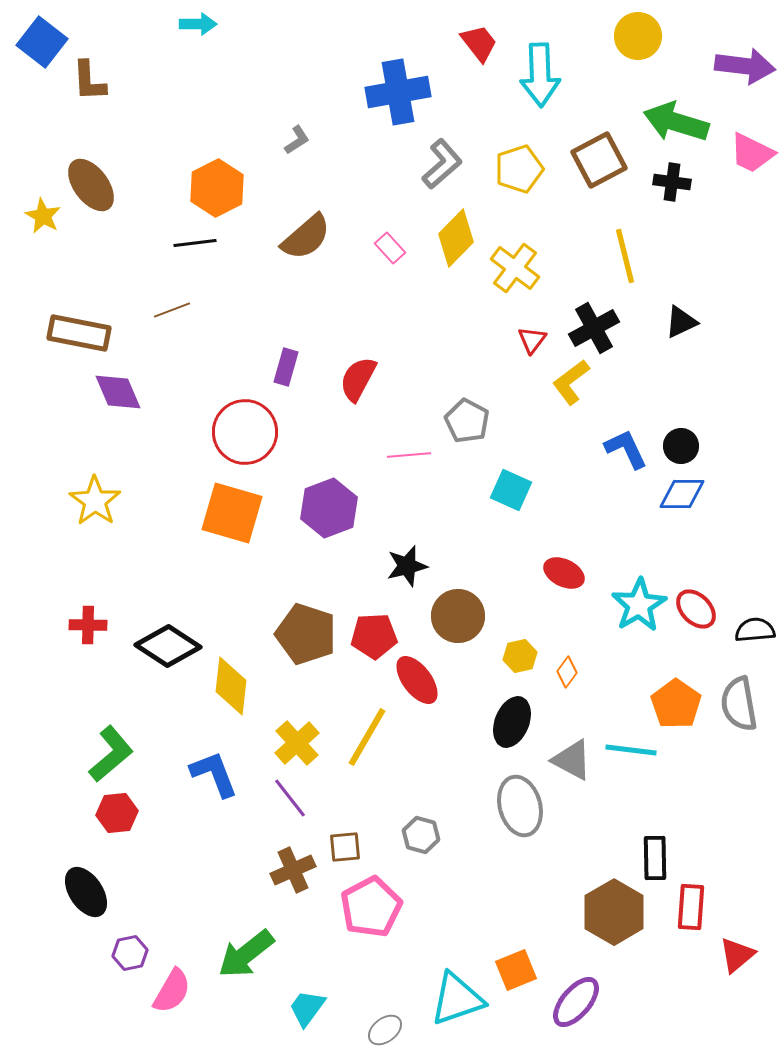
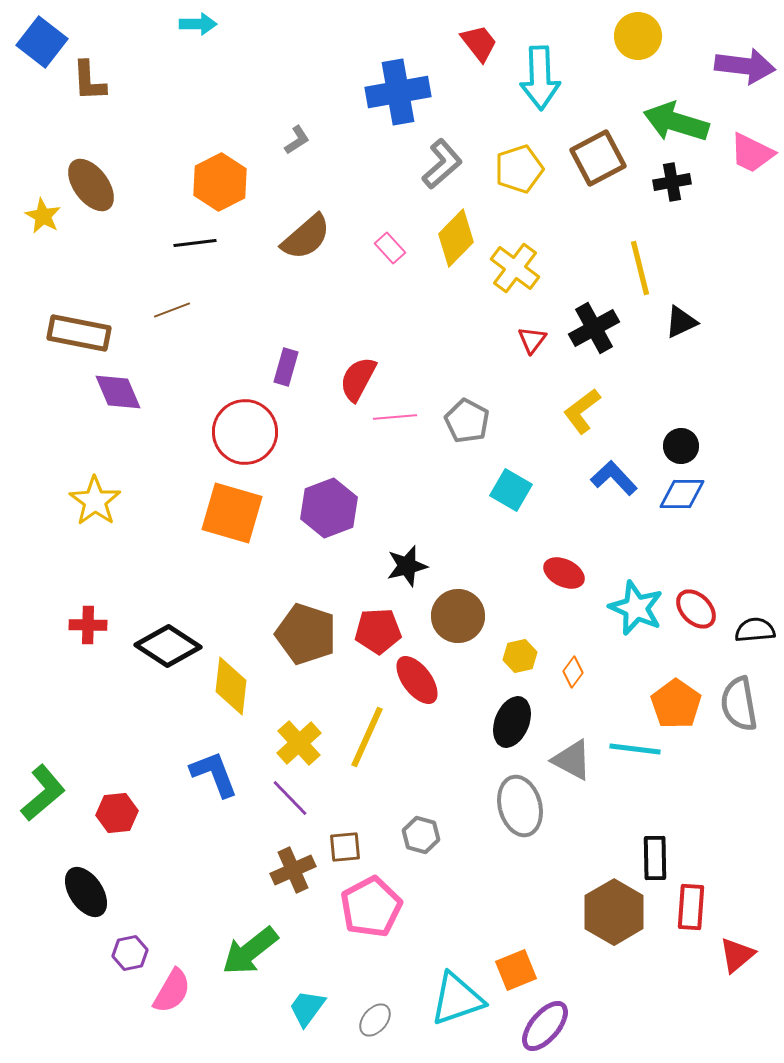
cyan arrow at (540, 75): moved 3 px down
brown square at (599, 160): moved 1 px left, 2 px up
black cross at (672, 182): rotated 18 degrees counterclockwise
orange hexagon at (217, 188): moved 3 px right, 6 px up
yellow line at (625, 256): moved 15 px right, 12 px down
yellow L-shape at (571, 382): moved 11 px right, 29 px down
blue L-shape at (626, 449): moved 12 px left, 29 px down; rotated 18 degrees counterclockwise
pink line at (409, 455): moved 14 px left, 38 px up
cyan square at (511, 490): rotated 6 degrees clockwise
cyan star at (639, 605): moved 3 px left, 3 px down; rotated 18 degrees counterclockwise
red pentagon at (374, 636): moved 4 px right, 5 px up
orange diamond at (567, 672): moved 6 px right
yellow line at (367, 737): rotated 6 degrees counterclockwise
yellow cross at (297, 743): moved 2 px right
cyan line at (631, 750): moved 4 px right, 1 px up
green L-shape at (111, 754): moved 68 px left, 39 px down
purple line at (290, 798): rotated 6 degrees counterclockwise
green arrow at (246, 954): moved 4 px right, 3 px up
purple ellipse at (576, 1002): moved 31 px left, 24 px down
gray ellipse at (385, 1030): moved 10 px left, 10 px up; rotated 12 degrees counterclockwise
